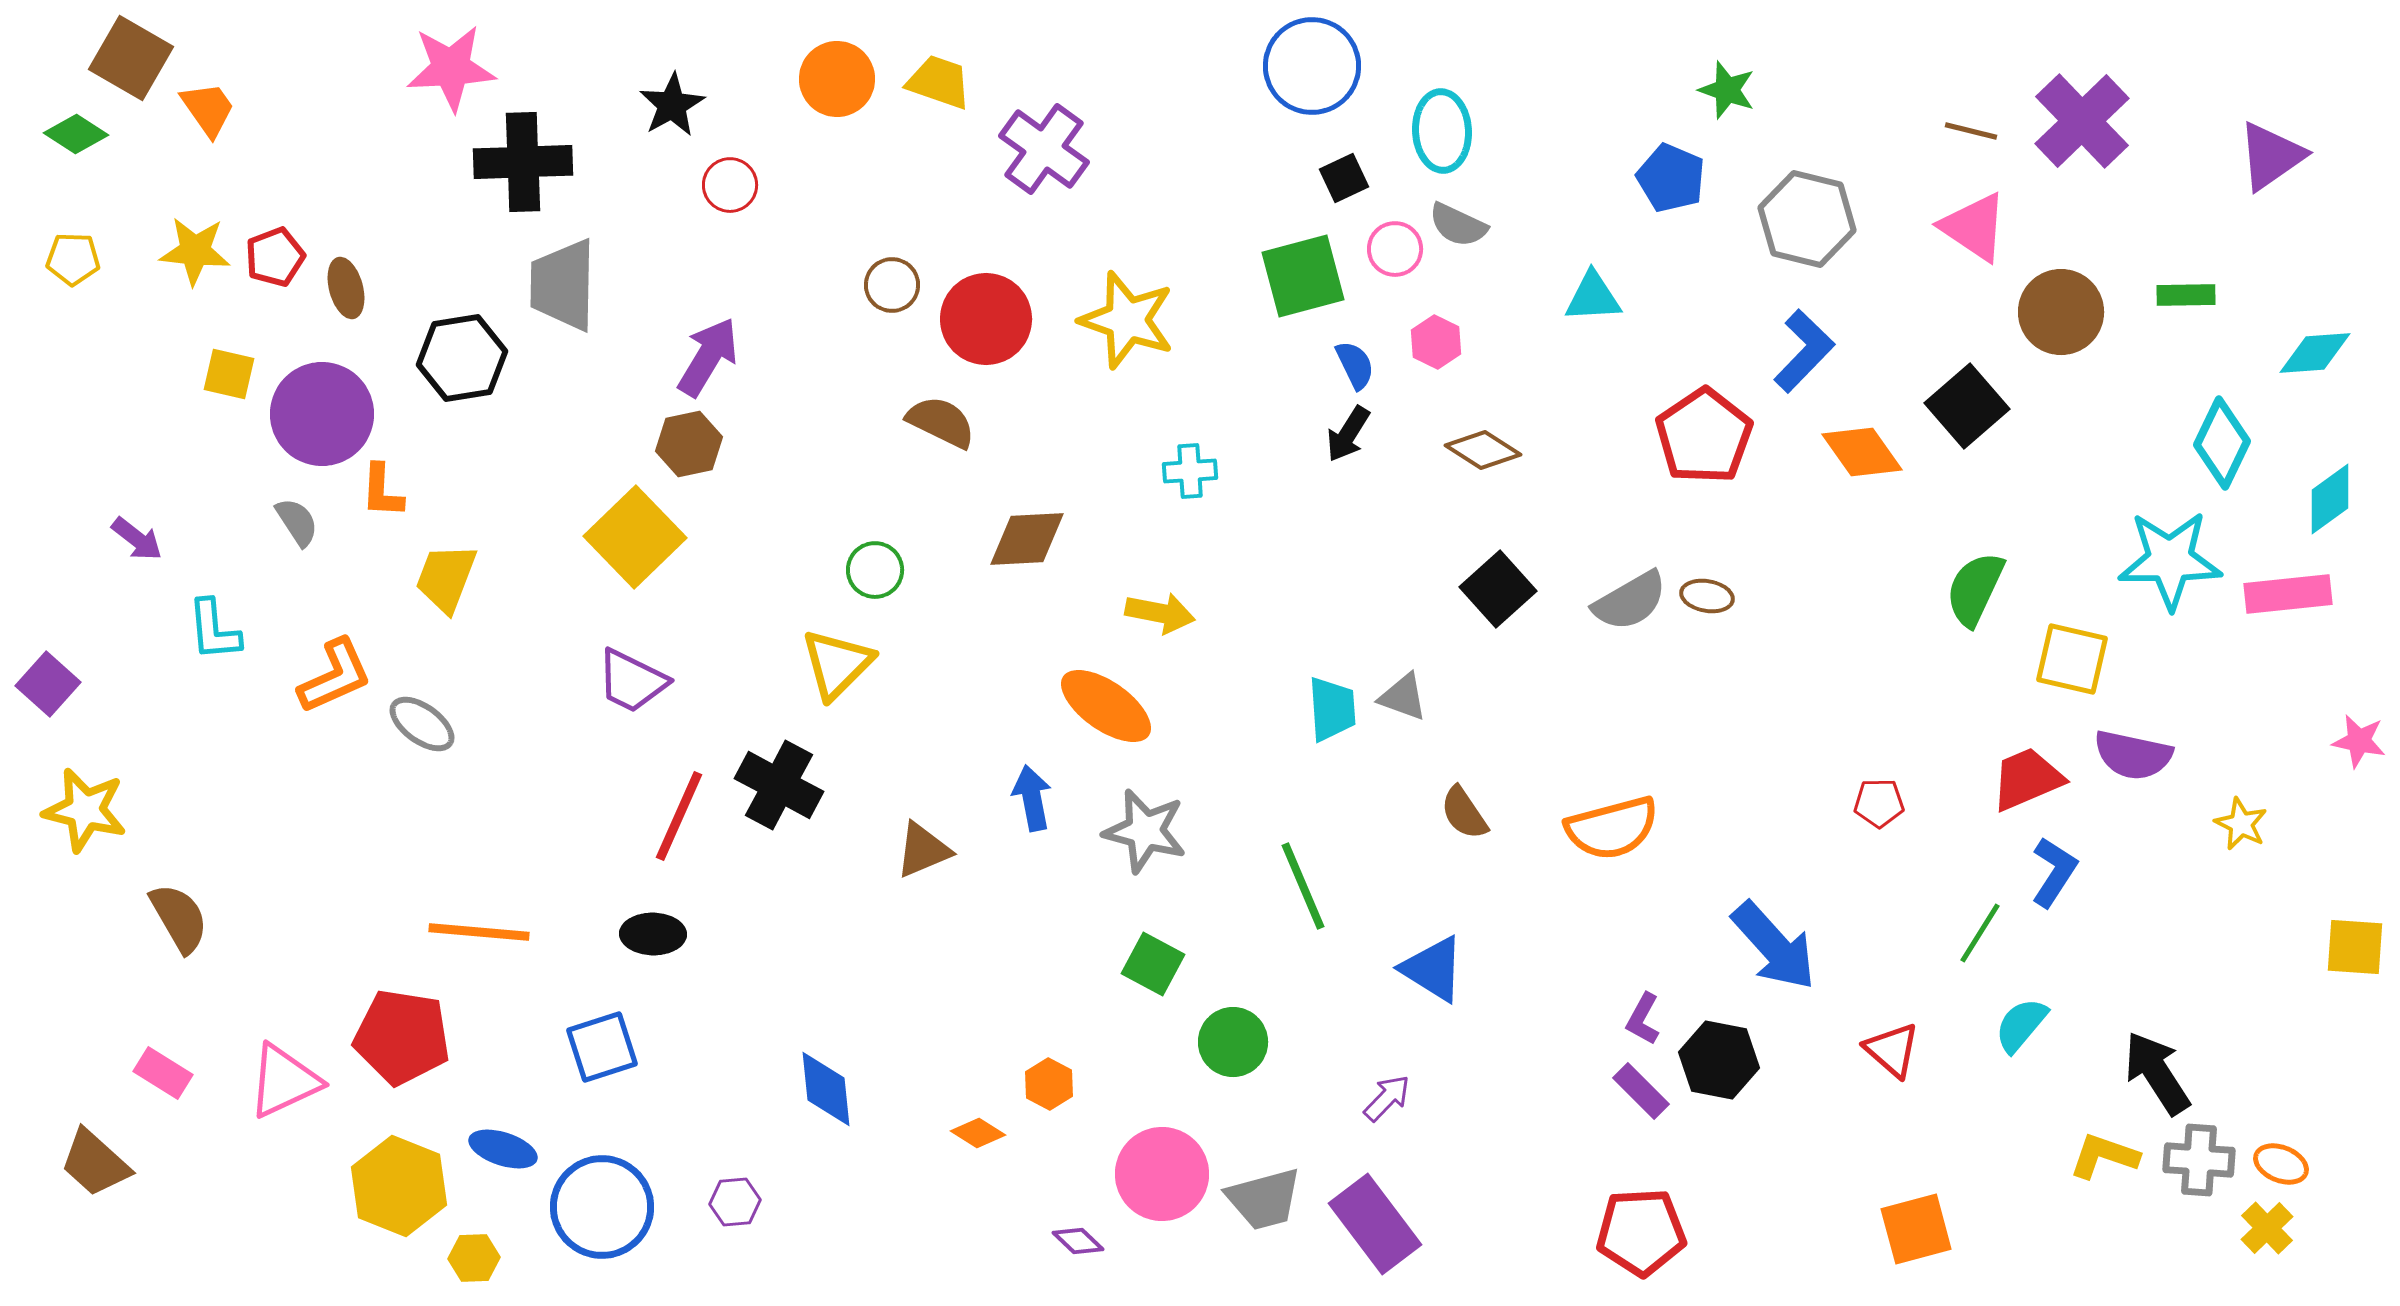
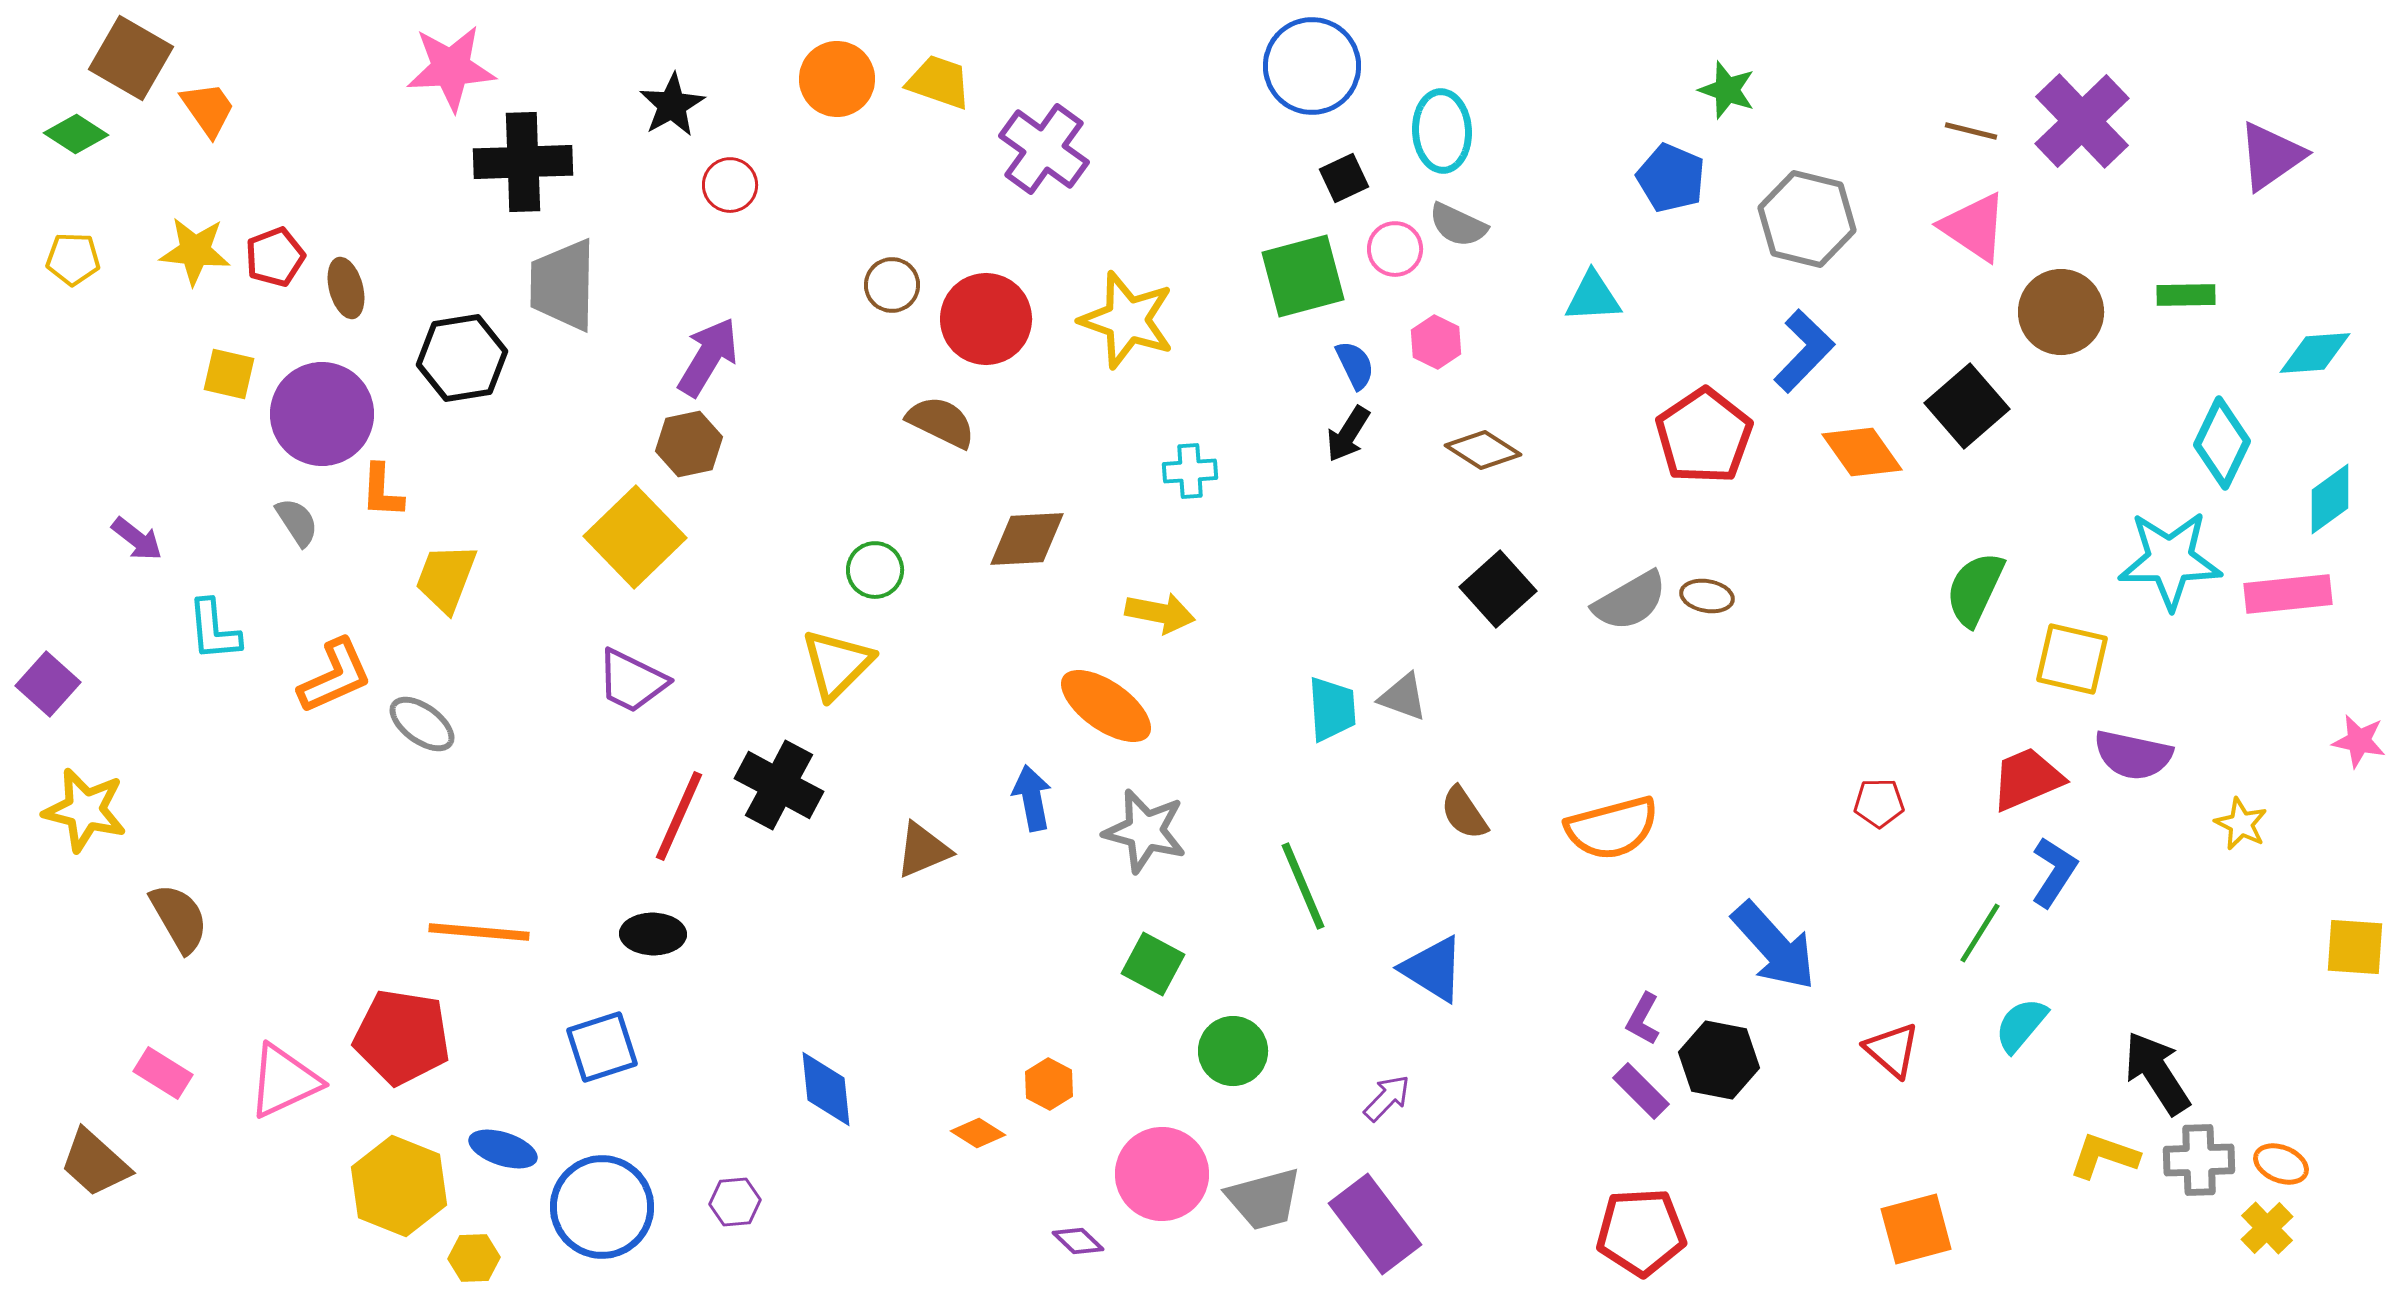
green circle at (1233, 1042): moved 9 px down
gray cross at (2199, 1160): rotated 6 degrees counterclockwise
